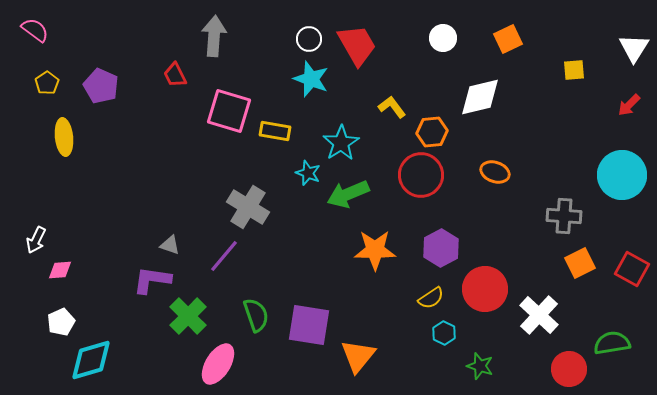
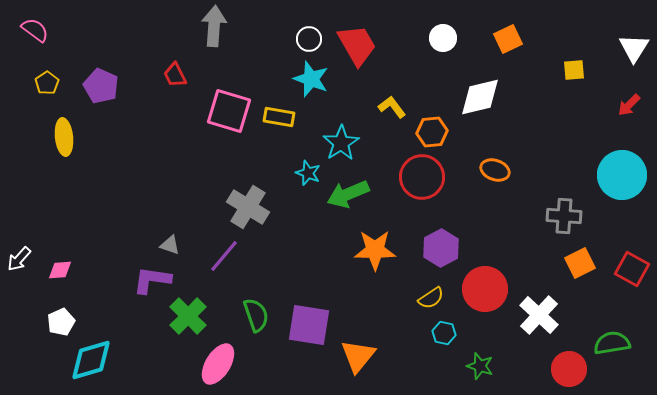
gray arrow at (214, 36): moved 10 px up
yellow rectangle at (275, 131): moved 4 px right, 14 px up
orange ellipse at (495, 172): moved 2 px up
red circle at (421, 175): moved 1 px right, 2 px down
white arrow at (36, 240): moved 17 px left, 19 px down; rotated 16 degrees clockwise
cyan hexagon at (444, 333): rotated 15 degrees counterclockwise
